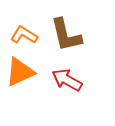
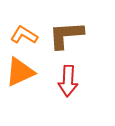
brown L-shape: rotated 99 degrees clockwise
red arrow: moved 1 px right, 1 px down; rotated 116 degrees counterclockwise
